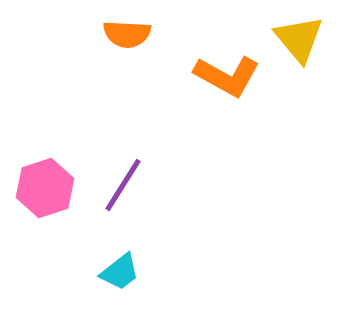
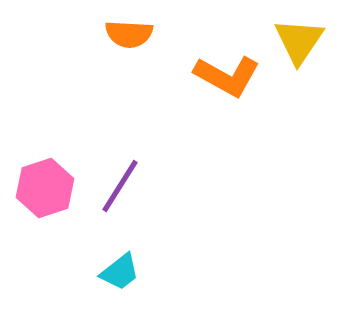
orange semicircle: moved 2 px right
yellow triangle: moved 2 px down; rotated 14 degrees clockwise
purple line: moved 3 px left, 1 px down
